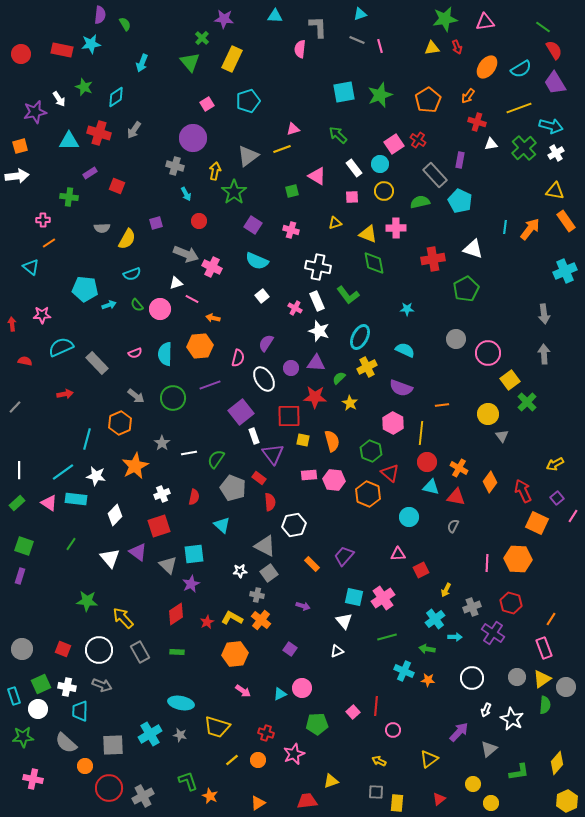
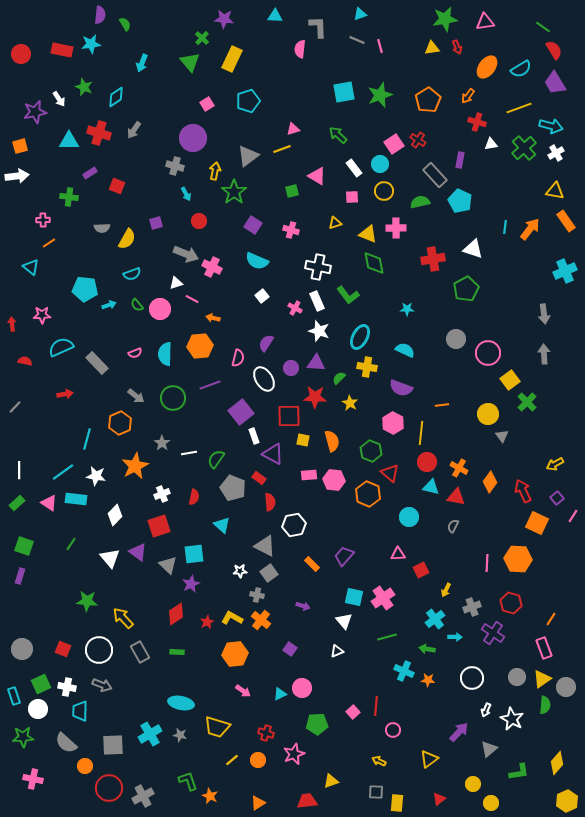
yellow cross at (367, 367): rotated 36 degrees clockwise
purple triangle at (273, 454): rotated 25 degrees counterclockwise
